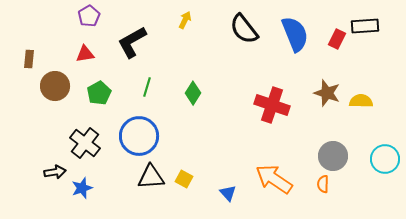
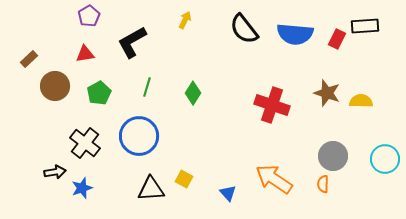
blue semicircle: rotated 117 degrees clockwise
brown rectangle: rotated 42 degrees clockwise
black triangle: moved 12 px down
